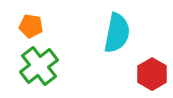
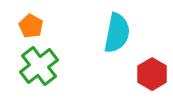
orange pentagon: rotated 20 degrees clockwise
